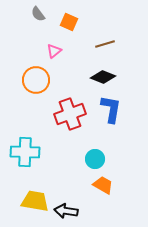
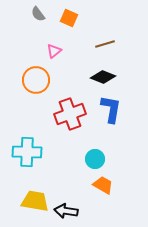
orange square: moved 4 px up
cyan cross: moved 2 px right
